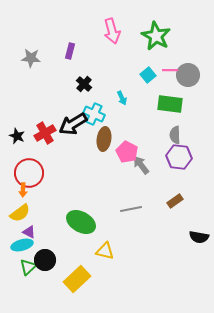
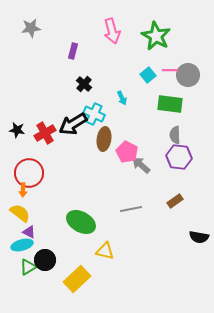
purple rectangle: moved 3 px right
gray star: moved 30 px up; rotated 12 degrees counterclockwise
black star: moved 6 px up; rotated 14 degrees counterclockwise
gray arrow: rotated 12 degrees counterclockwise
yellow semicircle: rotated 105 degrees counterclockwise
green triangle: rotated 12 degrees clockwise
